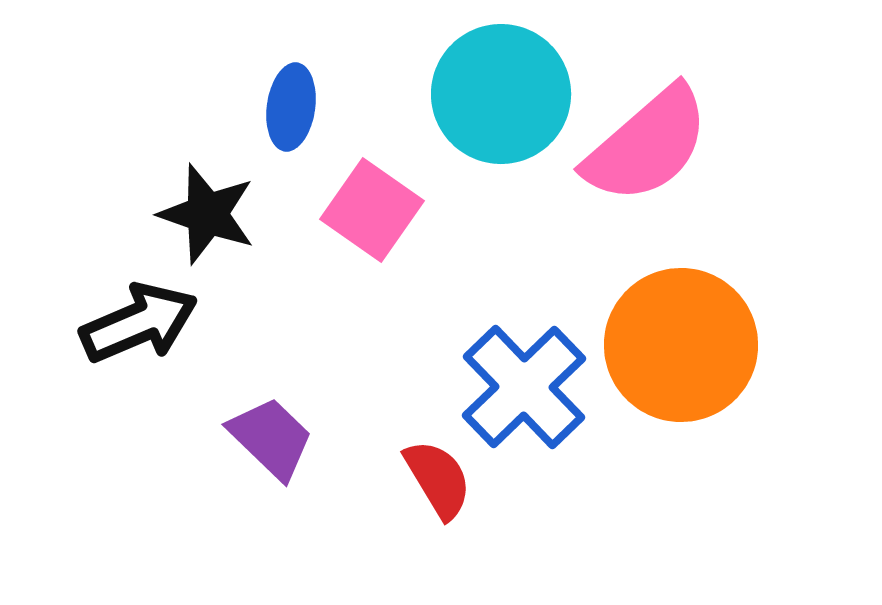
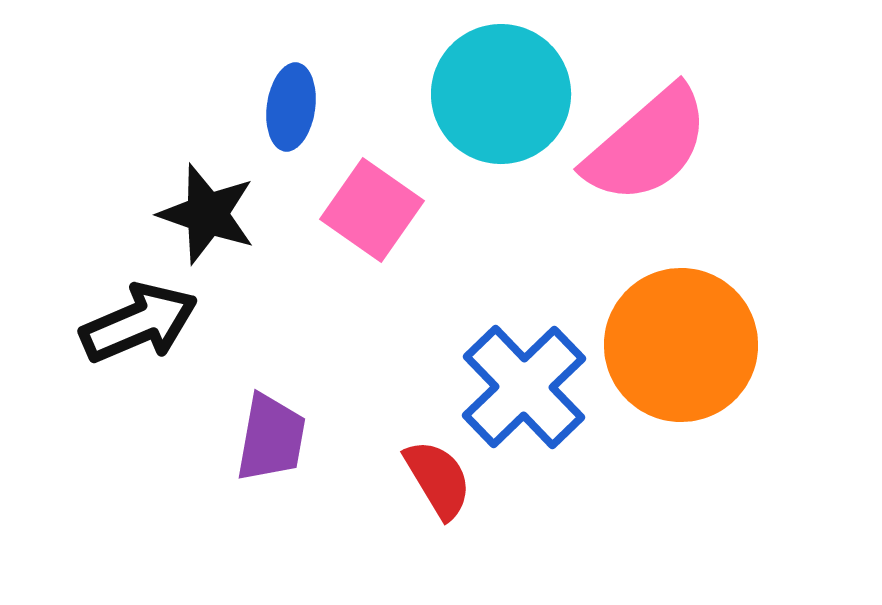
purple trapezoid: rotated 56 degrees clockwise
